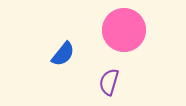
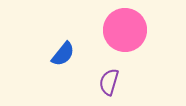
pink circle: moved 1 px right
